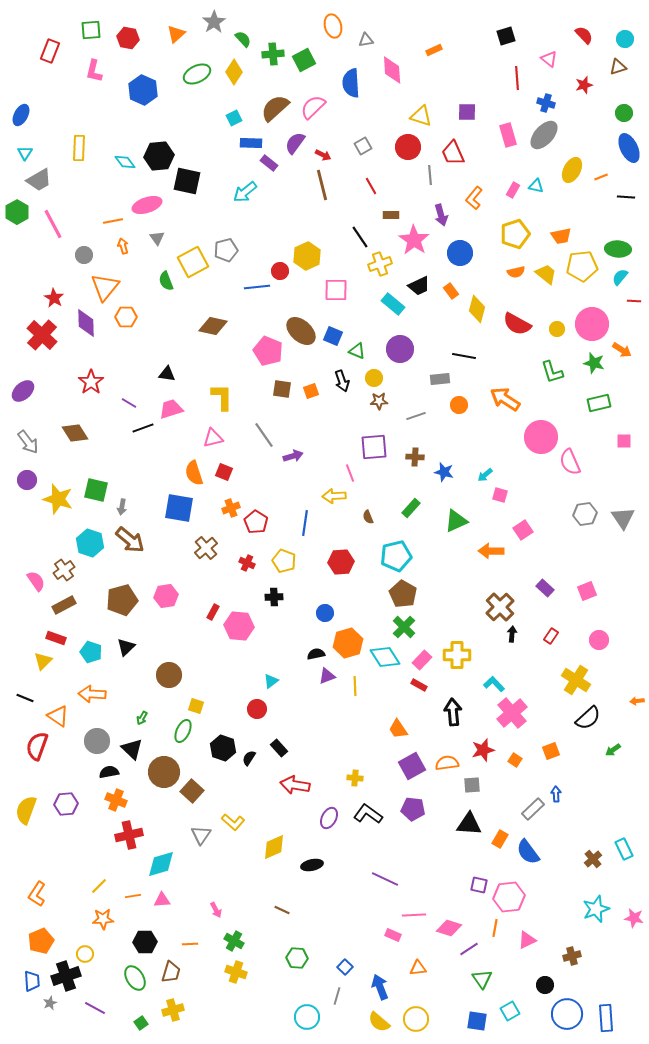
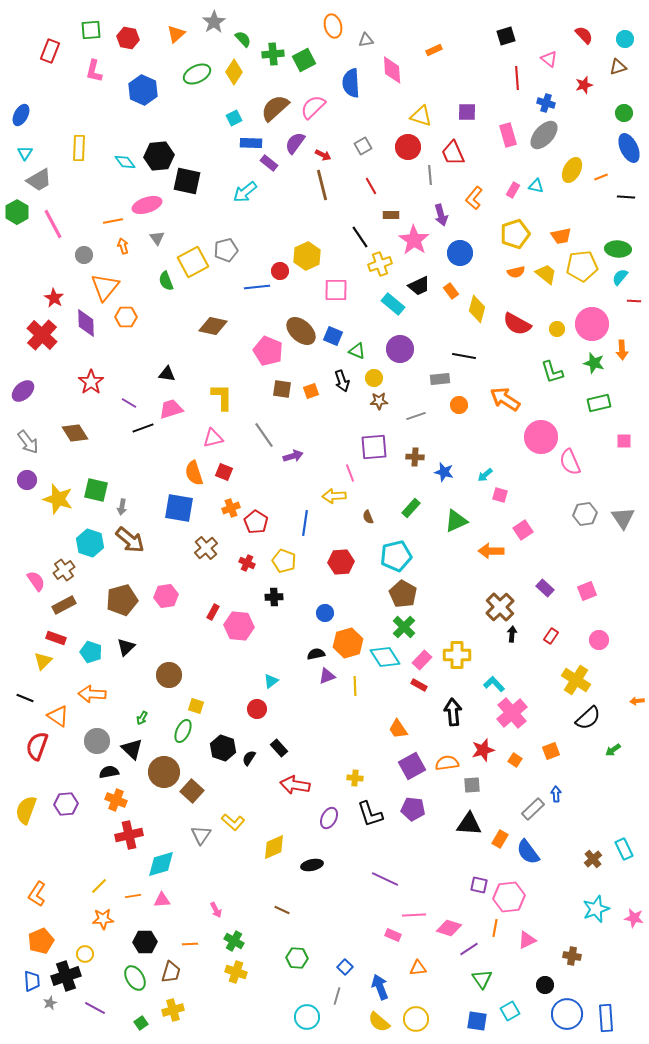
orange arrow at (622, 350): rotated 54 degrees clockwise
black L-shape at (368, 814): moved 2 px right; rotated 144 degrees counterclockwise
brown cross at (572, 956): rotated 24 degrees clockwise
